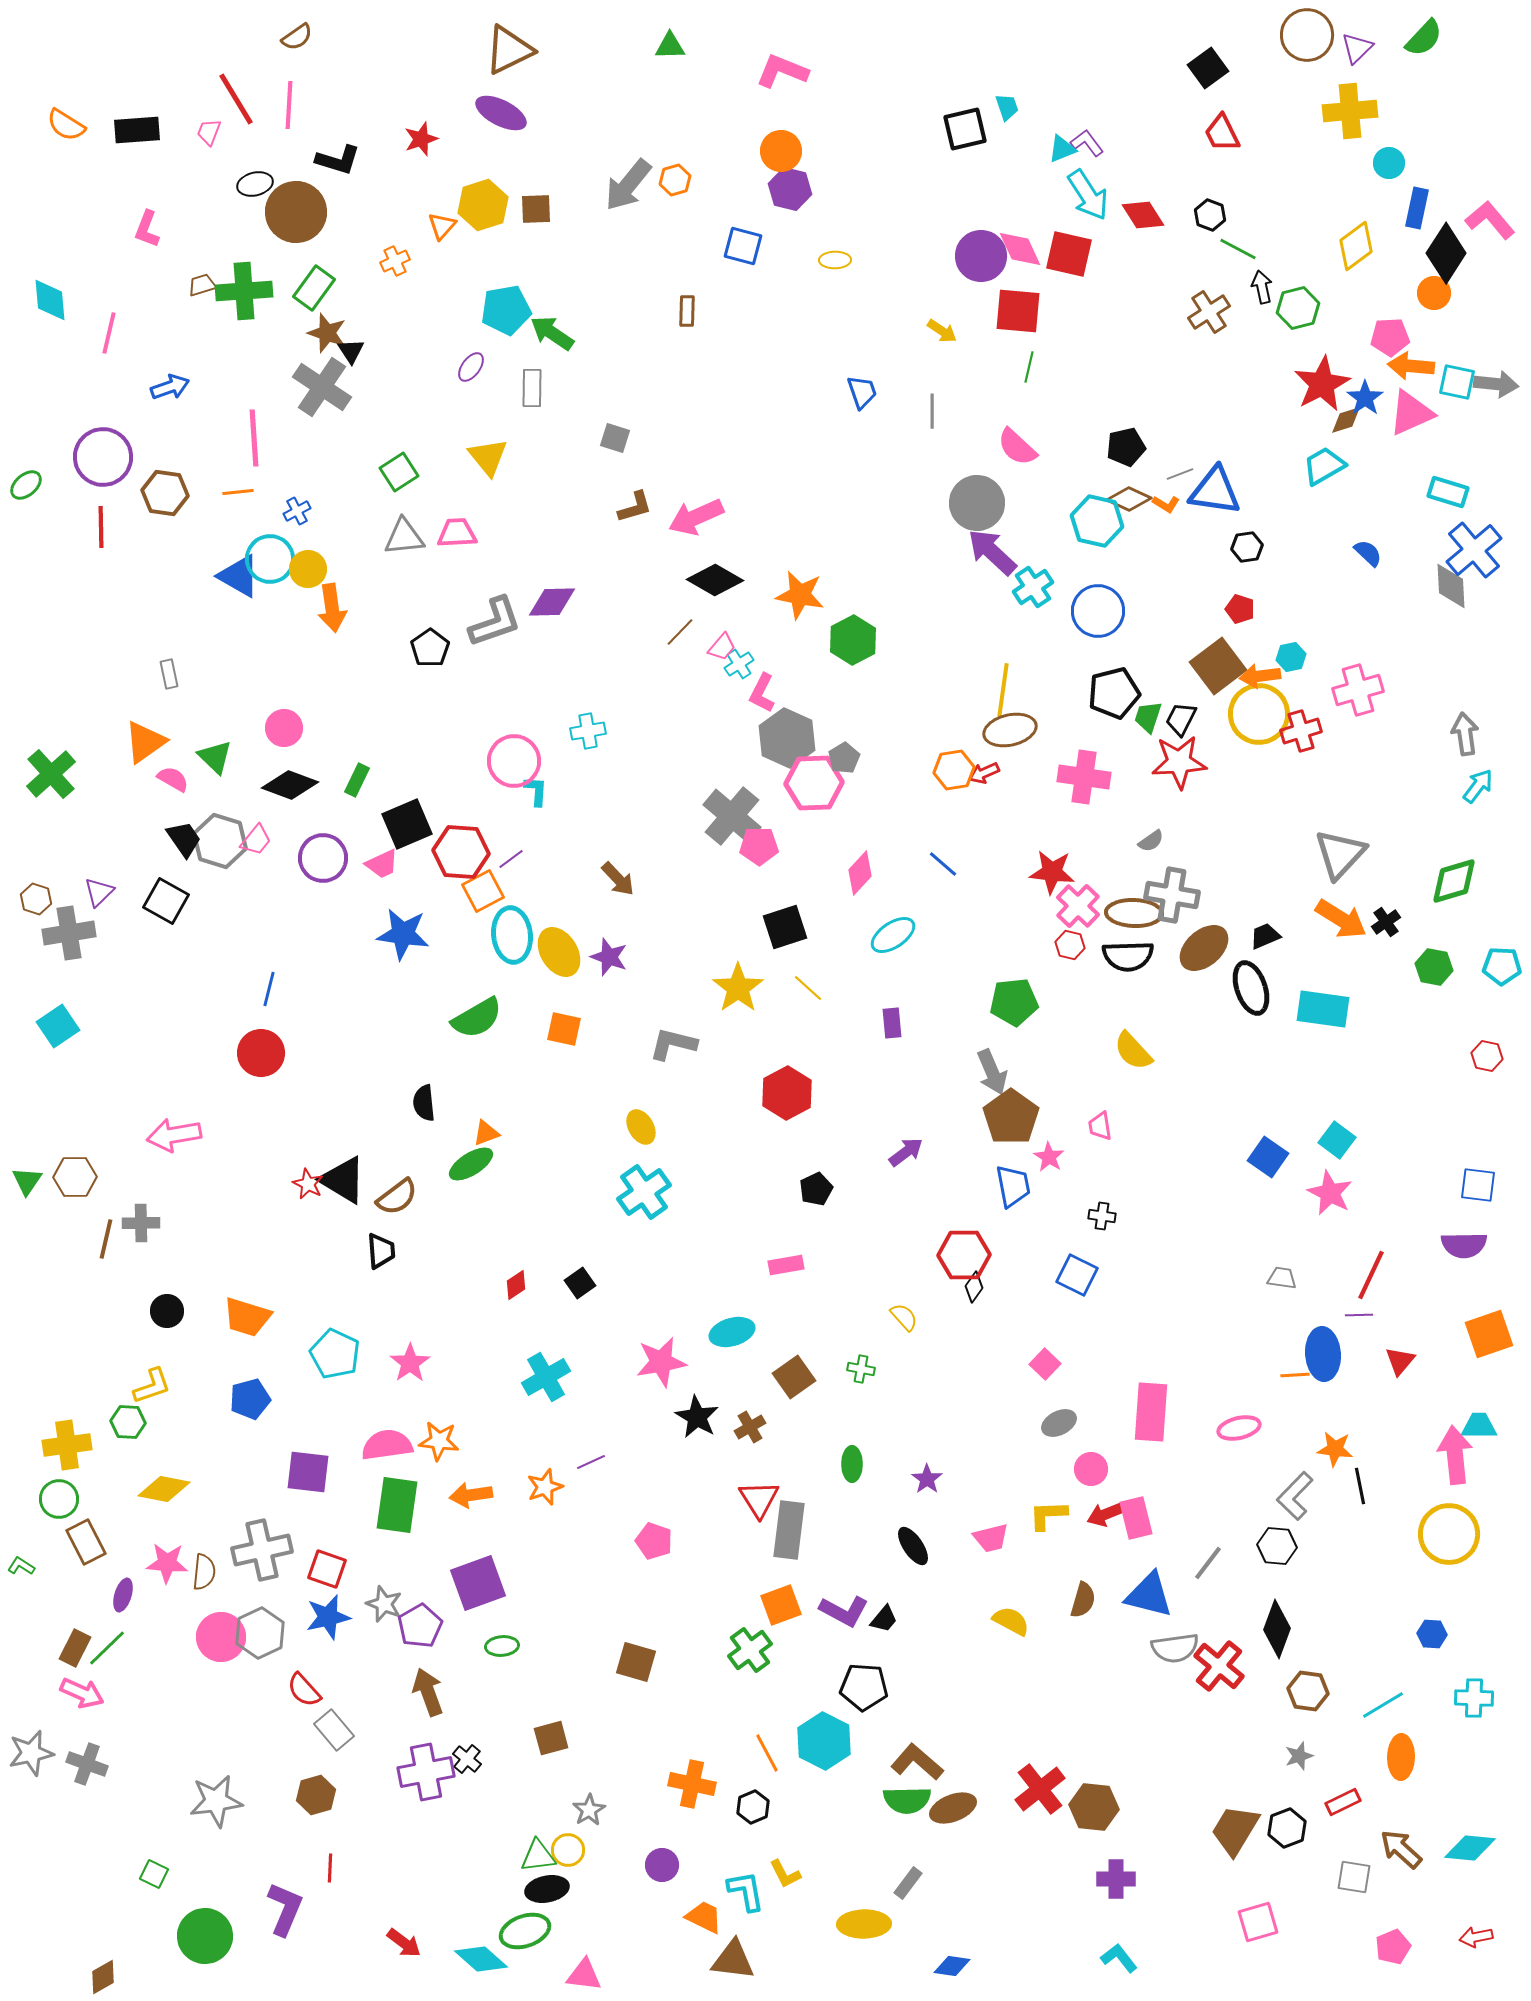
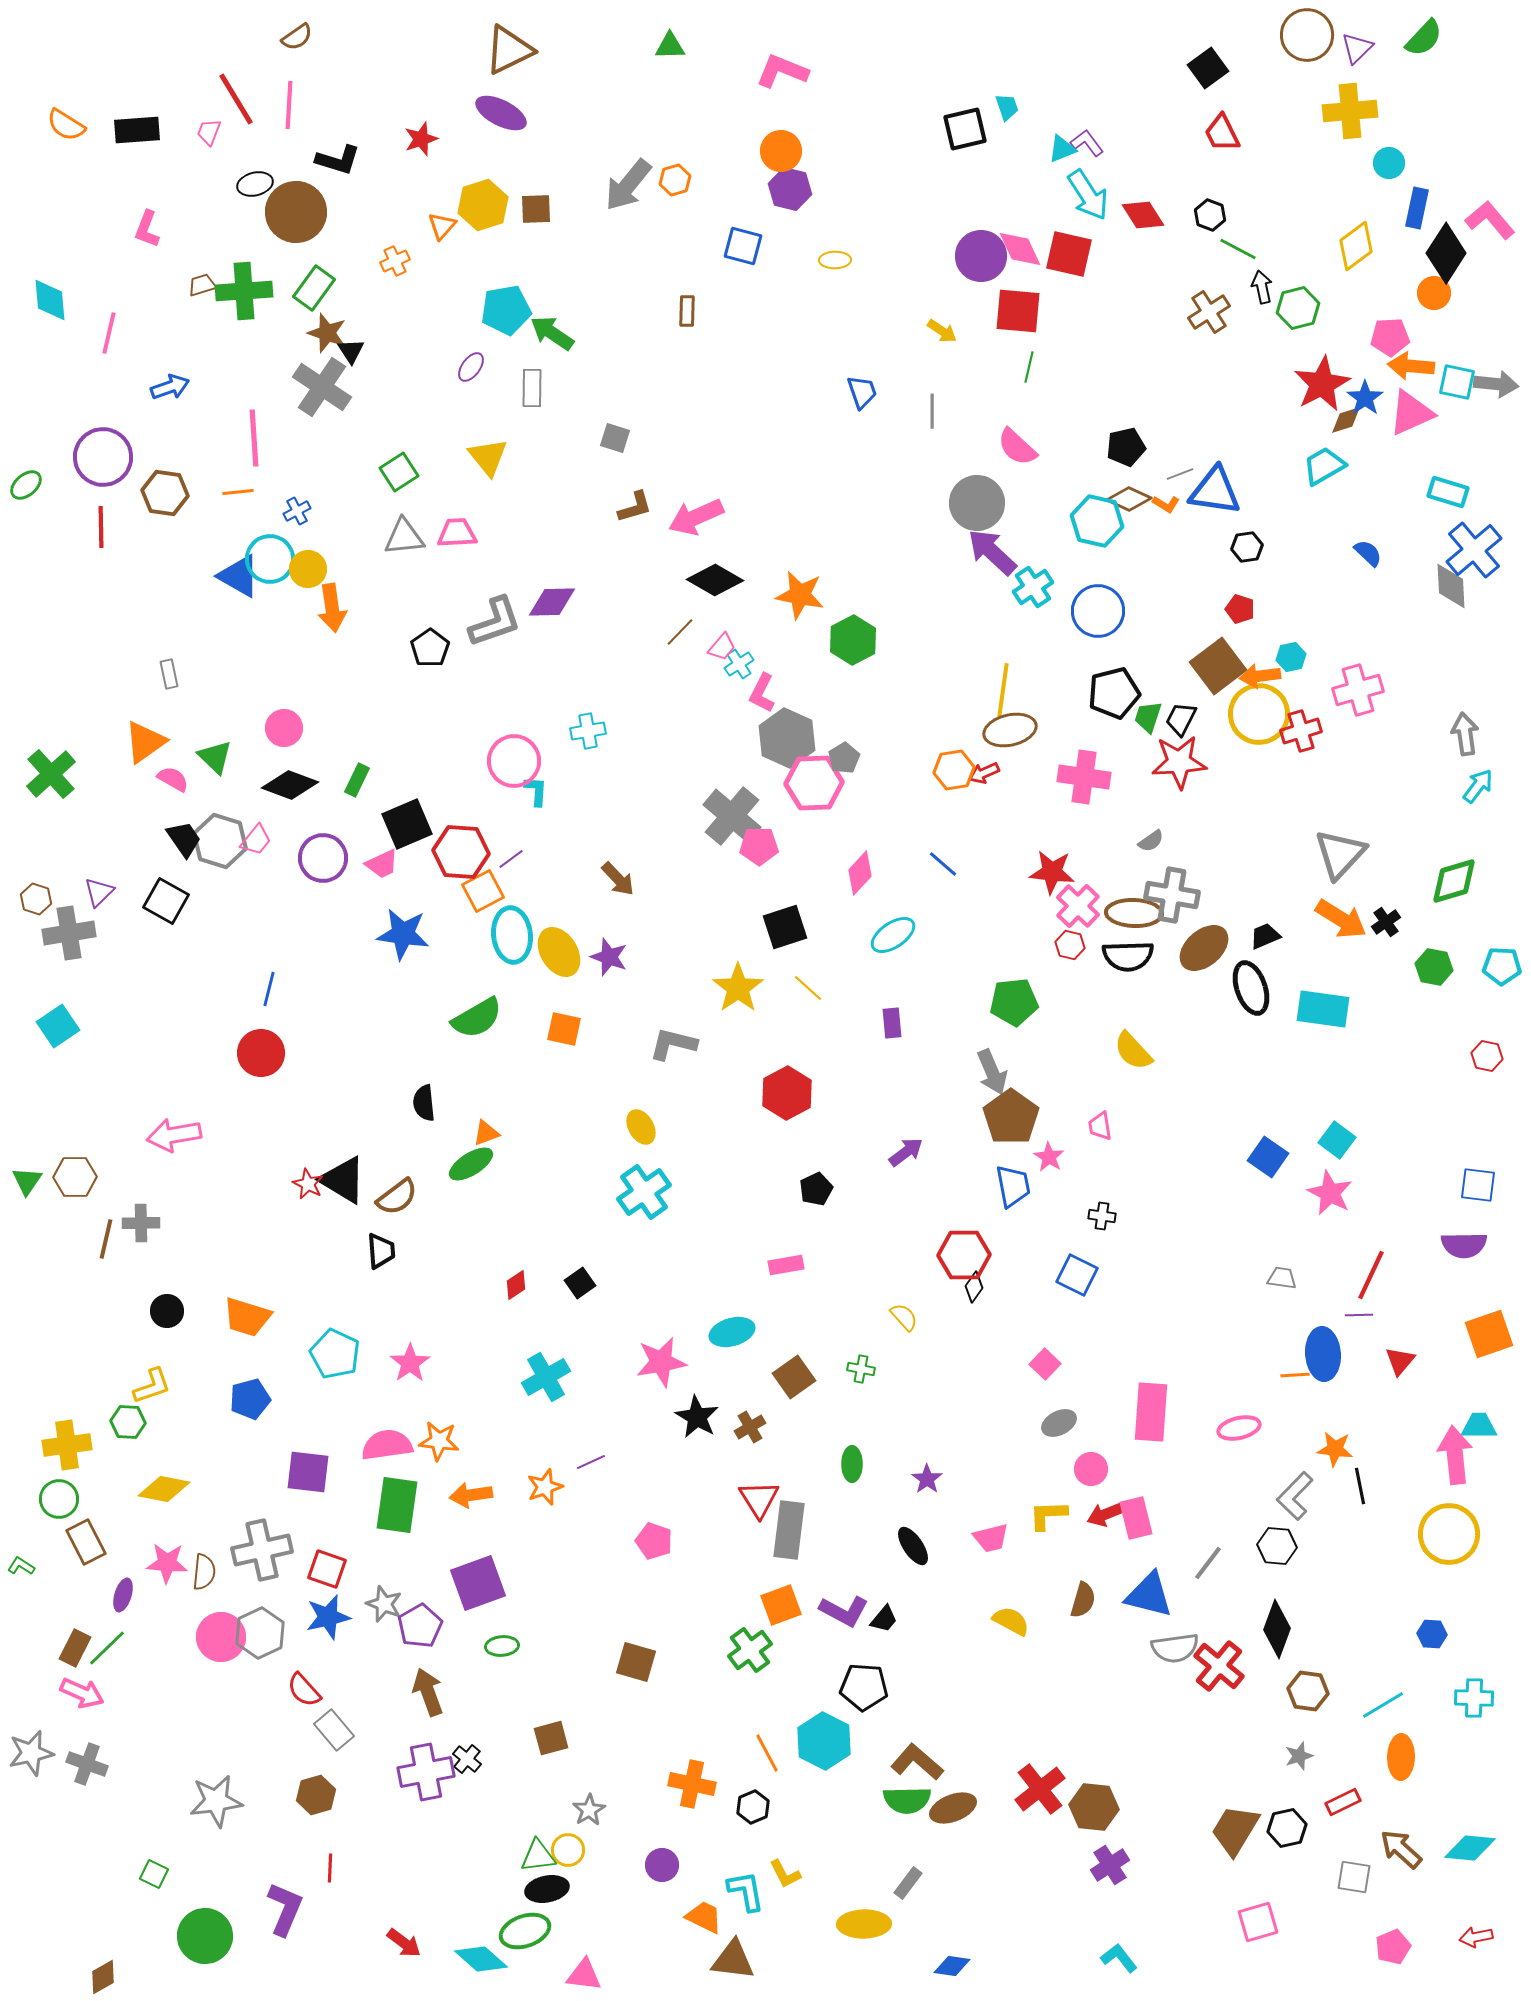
black hexagon at (1287, 1828): rotated 9 degrees clockwise
purple cross at (1116, 1879): moved 6 px left, 14 px up; rotated 33 degrees counterclockwise
